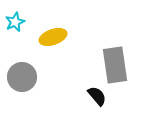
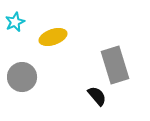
gray rectangle: rotated 9 degrees counterclockwise
